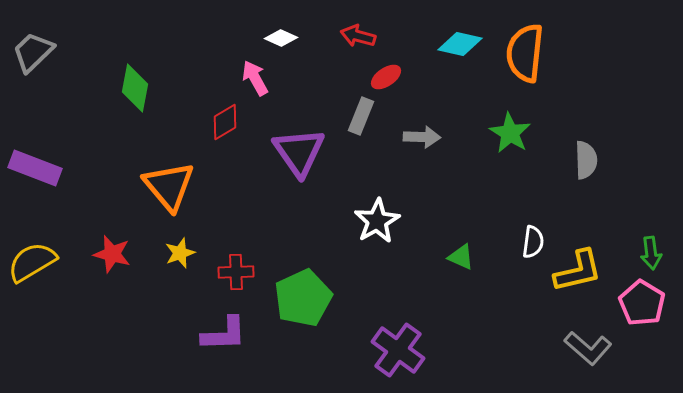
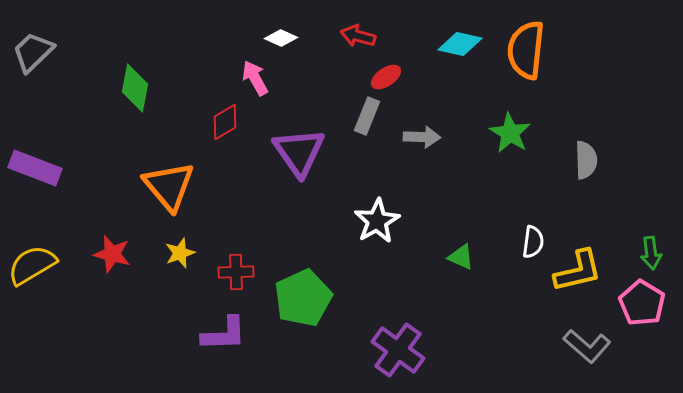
orange semicircle: moved 1 px right, 3 px up
gray rectangle: moved 6 px right
yellow semicircle: moved 3 px down
gray L-shape: moved 1 px left, 2 px up
